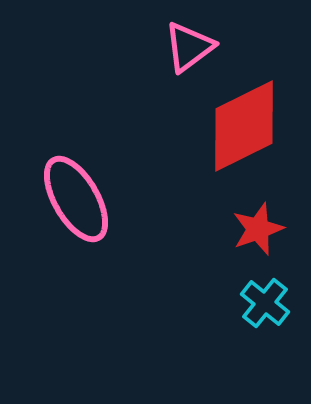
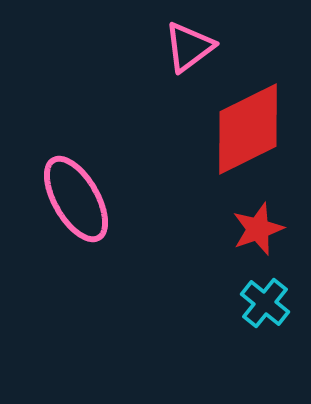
red diamond: moved 4 px right, 3 px down
